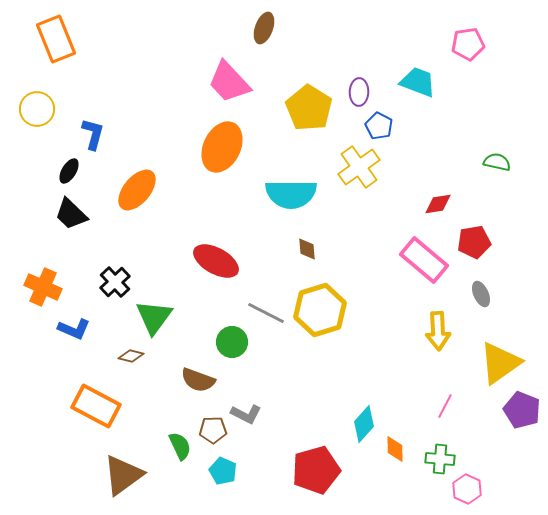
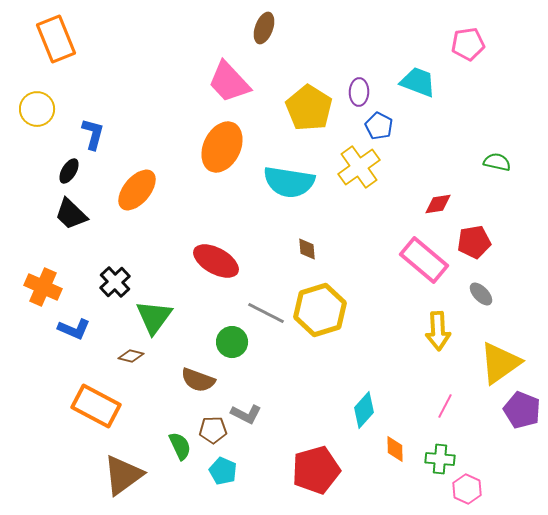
cyan semicircle at (291, 194): moved 2 px left, 12 px up; rotated 9 degrees clockwise
gray ellipse at (481, 294): rotated 20 degrees counterclockwise
cyan diamond at (364, 424): moved 14 px up
